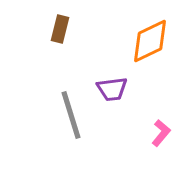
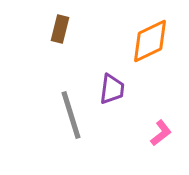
purple trapezoid: rotated 76 degrees counterclockwise
pink L-shape: rotated 12 degrees clockwise
